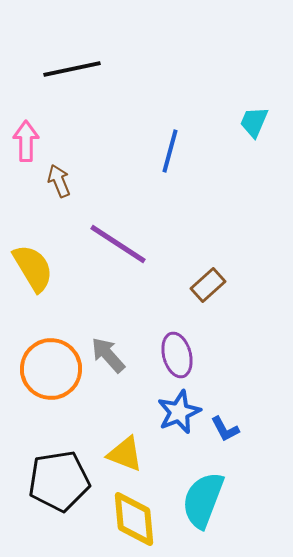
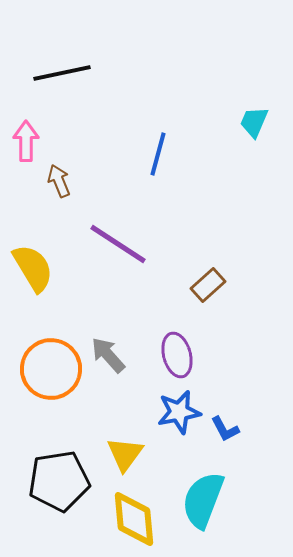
black line: moved 10 px left, 4 px down
blue line: moved 12 px left, 3 px down
blue star: rotated 12 degrees clockwise
yellow triangle: rotated 45 degrees clockwise
